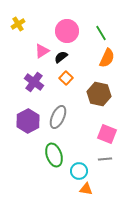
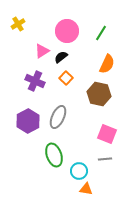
green line: rotated 63 degrees clockwise
orange semicircle: moved 6 px down
purple cross: moved 1 px right, 1 px up; rotated 12 degrees counterclockwise
